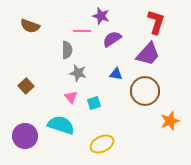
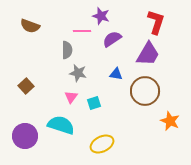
purple trapezoid: rotated 12 degrees counterclockwise
pink triangle: rotated 16 degrees clockwise
orange star: rotated 30 degrees counterclockwise
